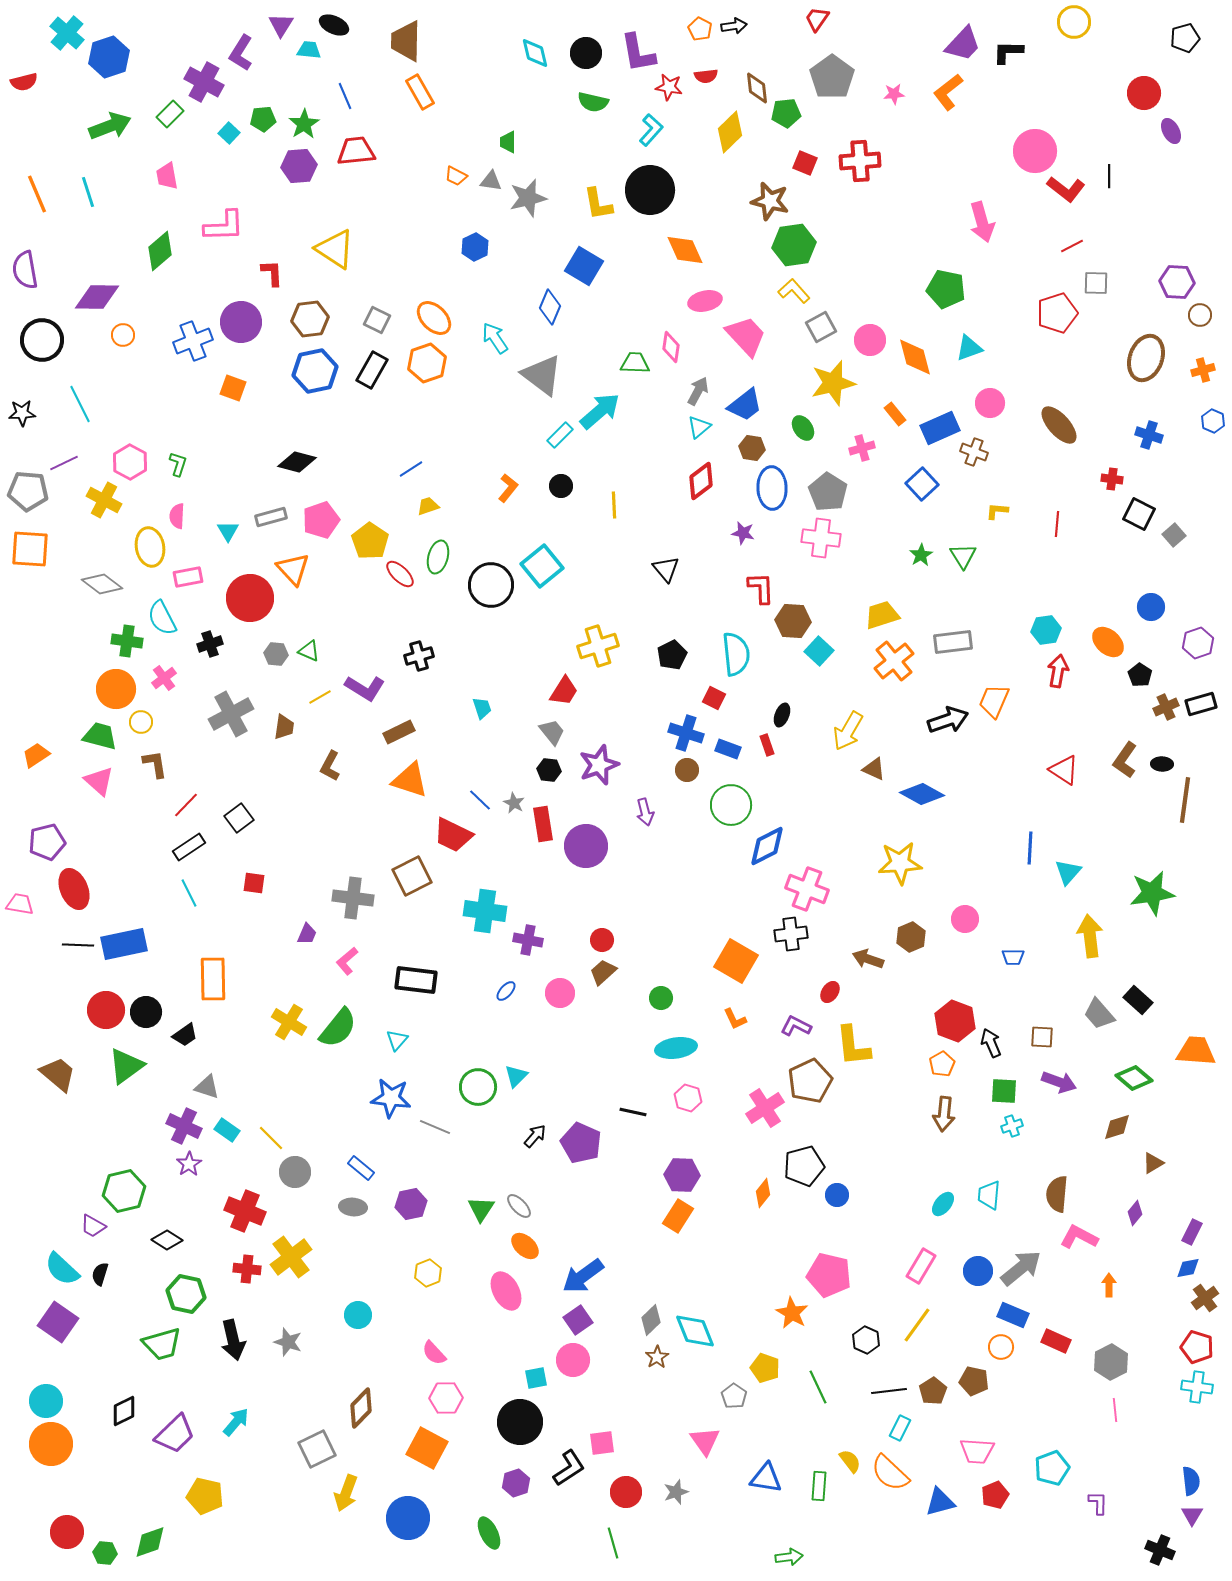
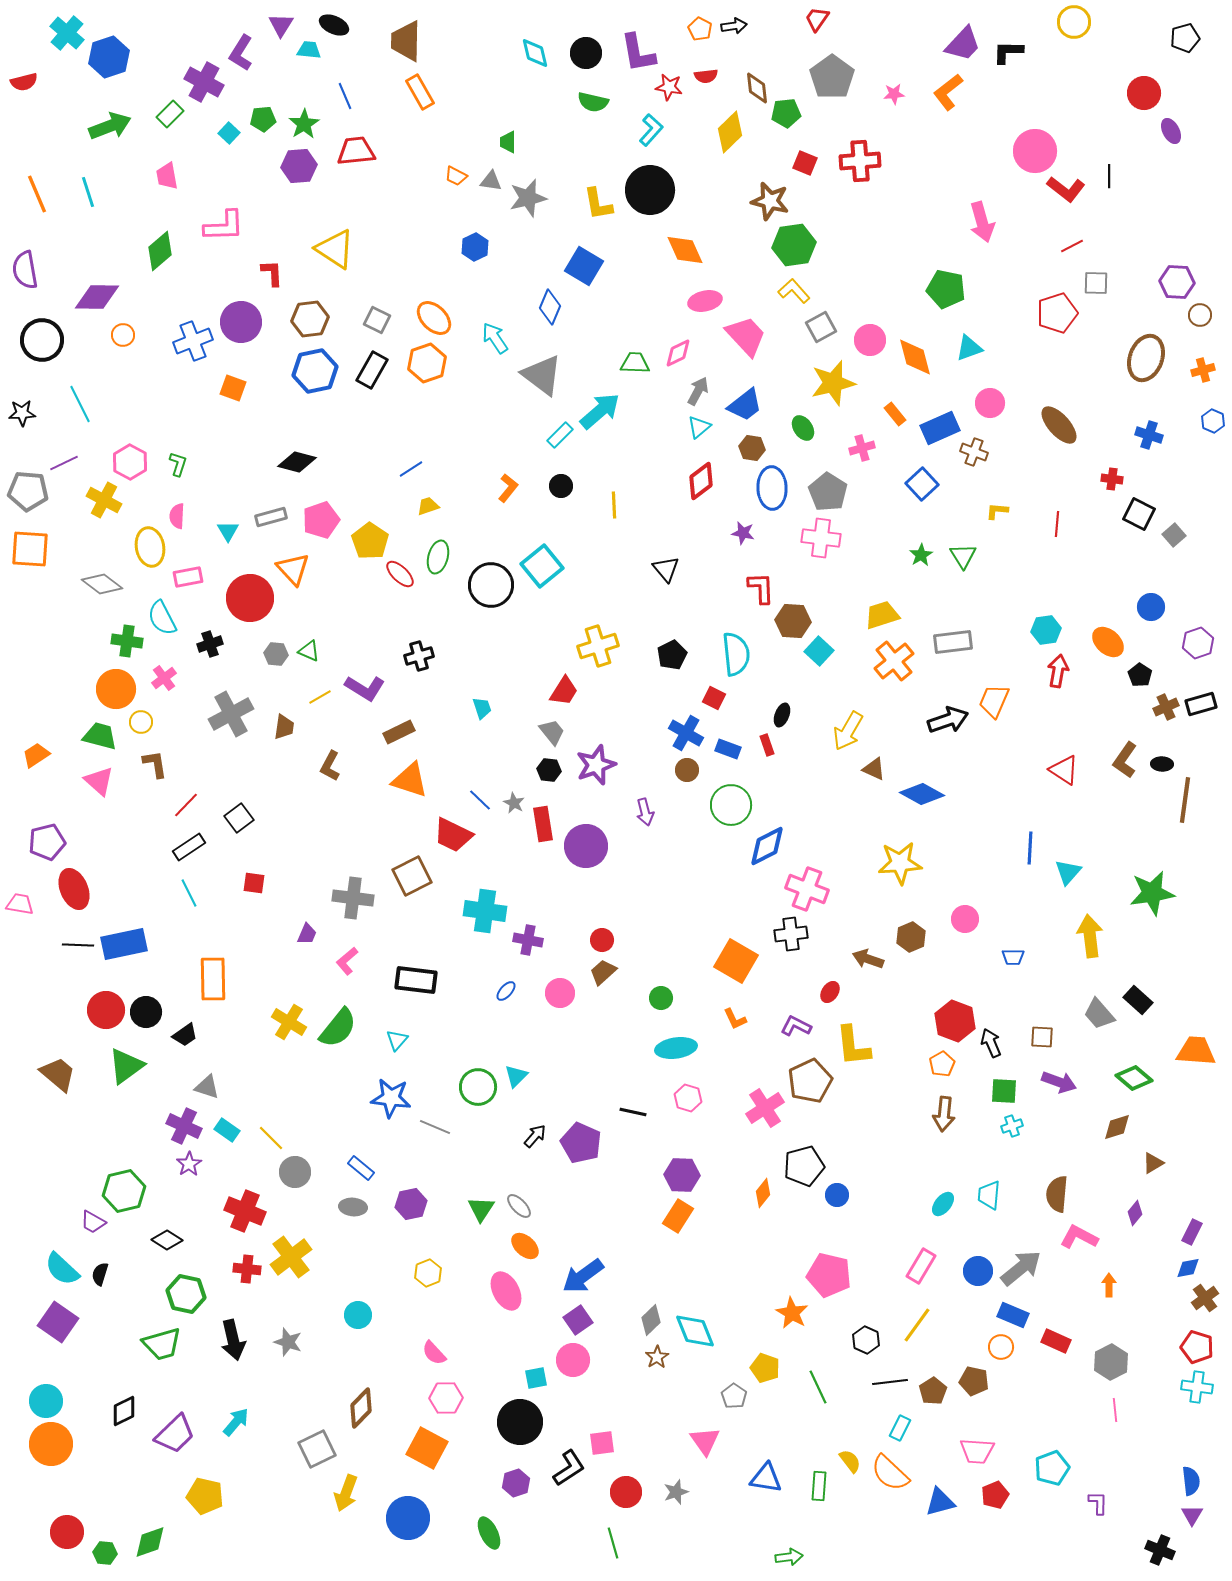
pink diamond at (671, 347): moved 7 px right, 6 px down; rotated 56 degrees clockwise
blue cross at (686, 733): rotated 12 degrees clockwise
purple star at (599, 765): moved 3 px left
purple trapezoid at (93, 1226): moved 4 px up
black line at (889, 1391): moved 1 px right, 9 px up
